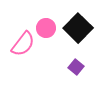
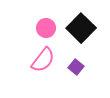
black square: moved 3 px right
pink semicircle: moved 20 px right, 16 px down
